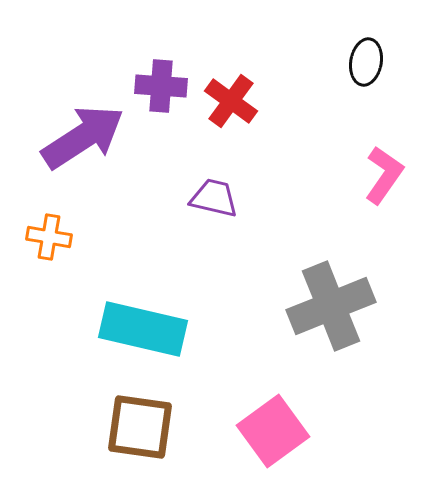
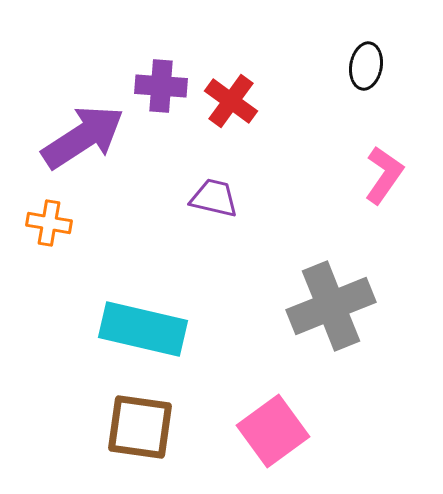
black ellipse: moved 4 px down
orange cross: moved 14 px up
